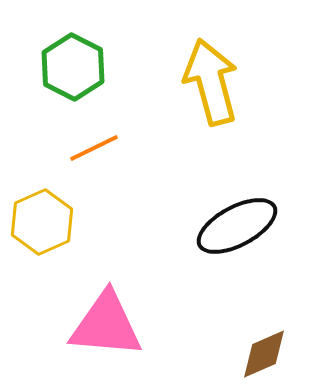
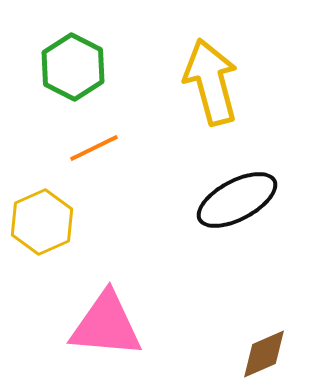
black ellipse: moved 26 px up
